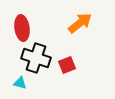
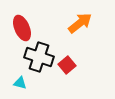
red ellipse: rotated 15 degrees counterclockwise
black cross: moved 3 px right, 1 px up
red square: rotated 18 degrees counterclockwise
